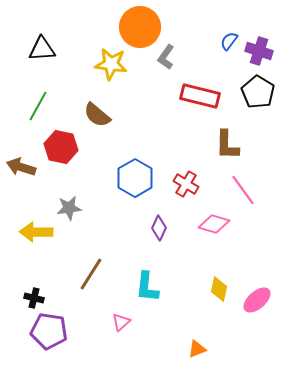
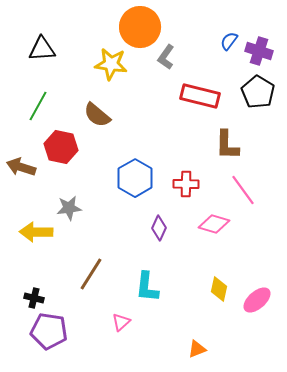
red cross: rotated 30 degrees counterclockwise
